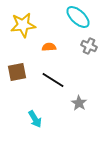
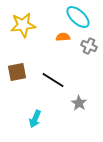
orange semicircle: moved 14 px right, 10 px up
cyan arrow: rotated 54 degrees clockwise
